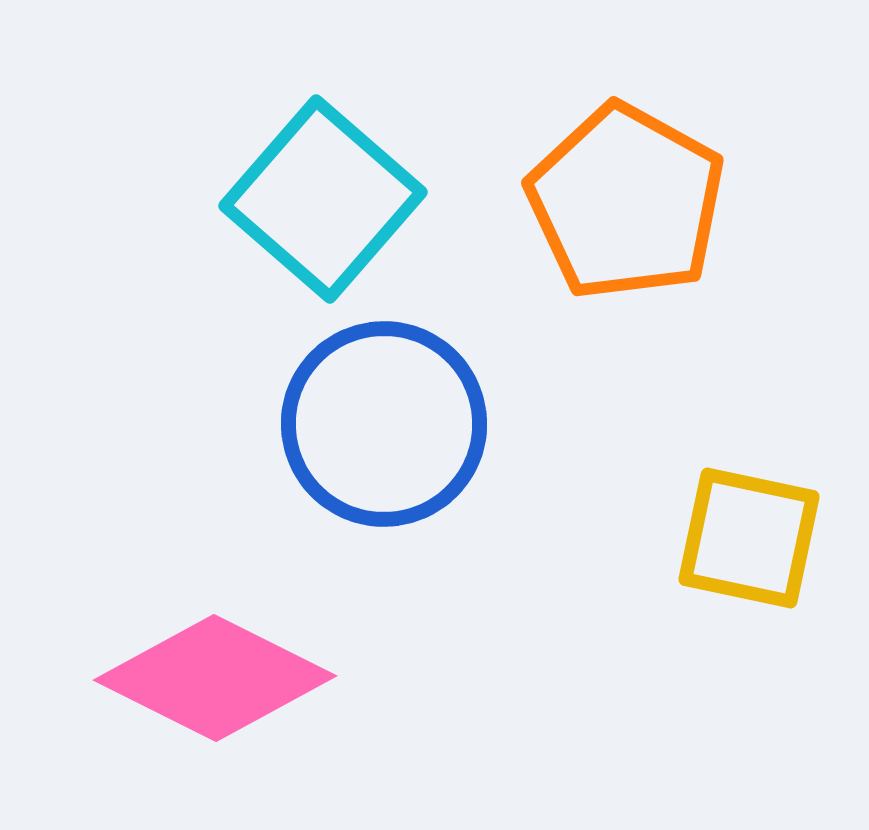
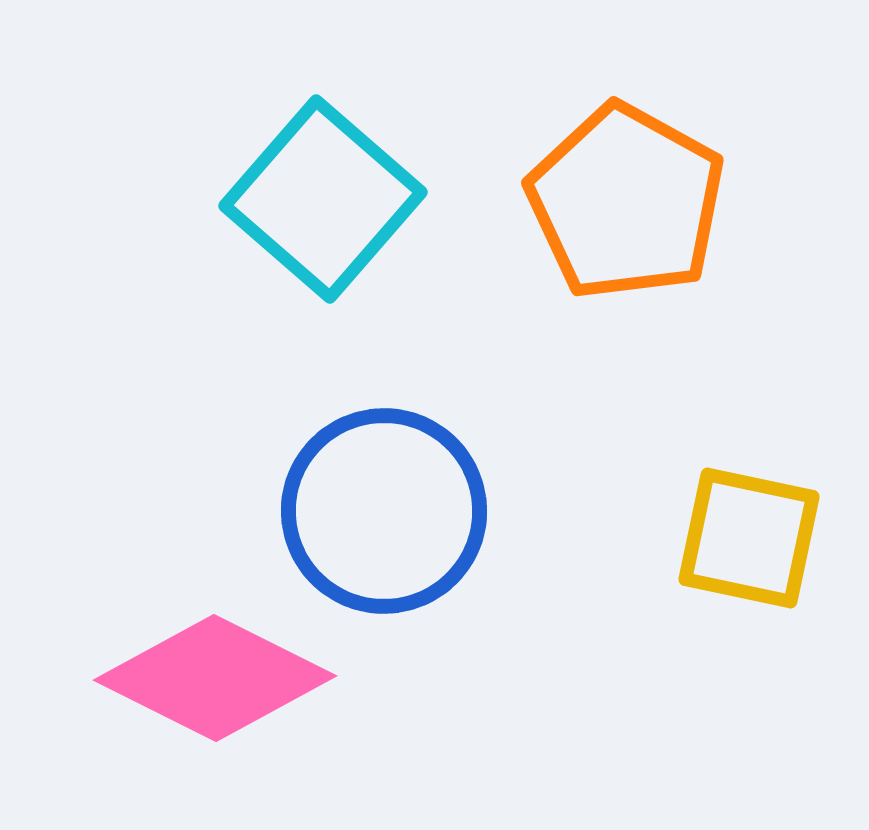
blue circle: moved 87 px down
